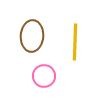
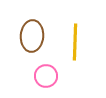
pink circle: moved 2 px right
